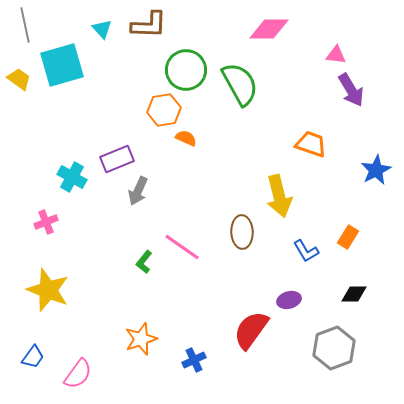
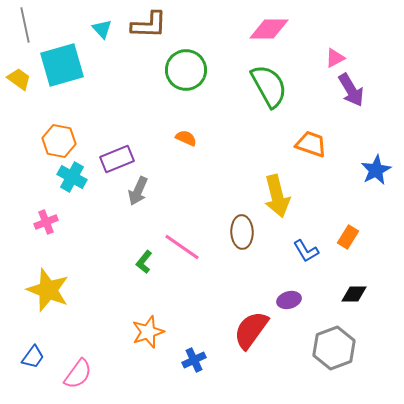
pink triangle: moved 1 px left, 3 px down; rotated 35 degrees counterclockwise
green semicircle: moved 29 px right, 2 px down
orange hexagon: moved 105 px left, 31 px down; rotated 20 degrees clockwise
yellow arrow: moved 2 px left
orange star: moved 7 px right, 7 px up
